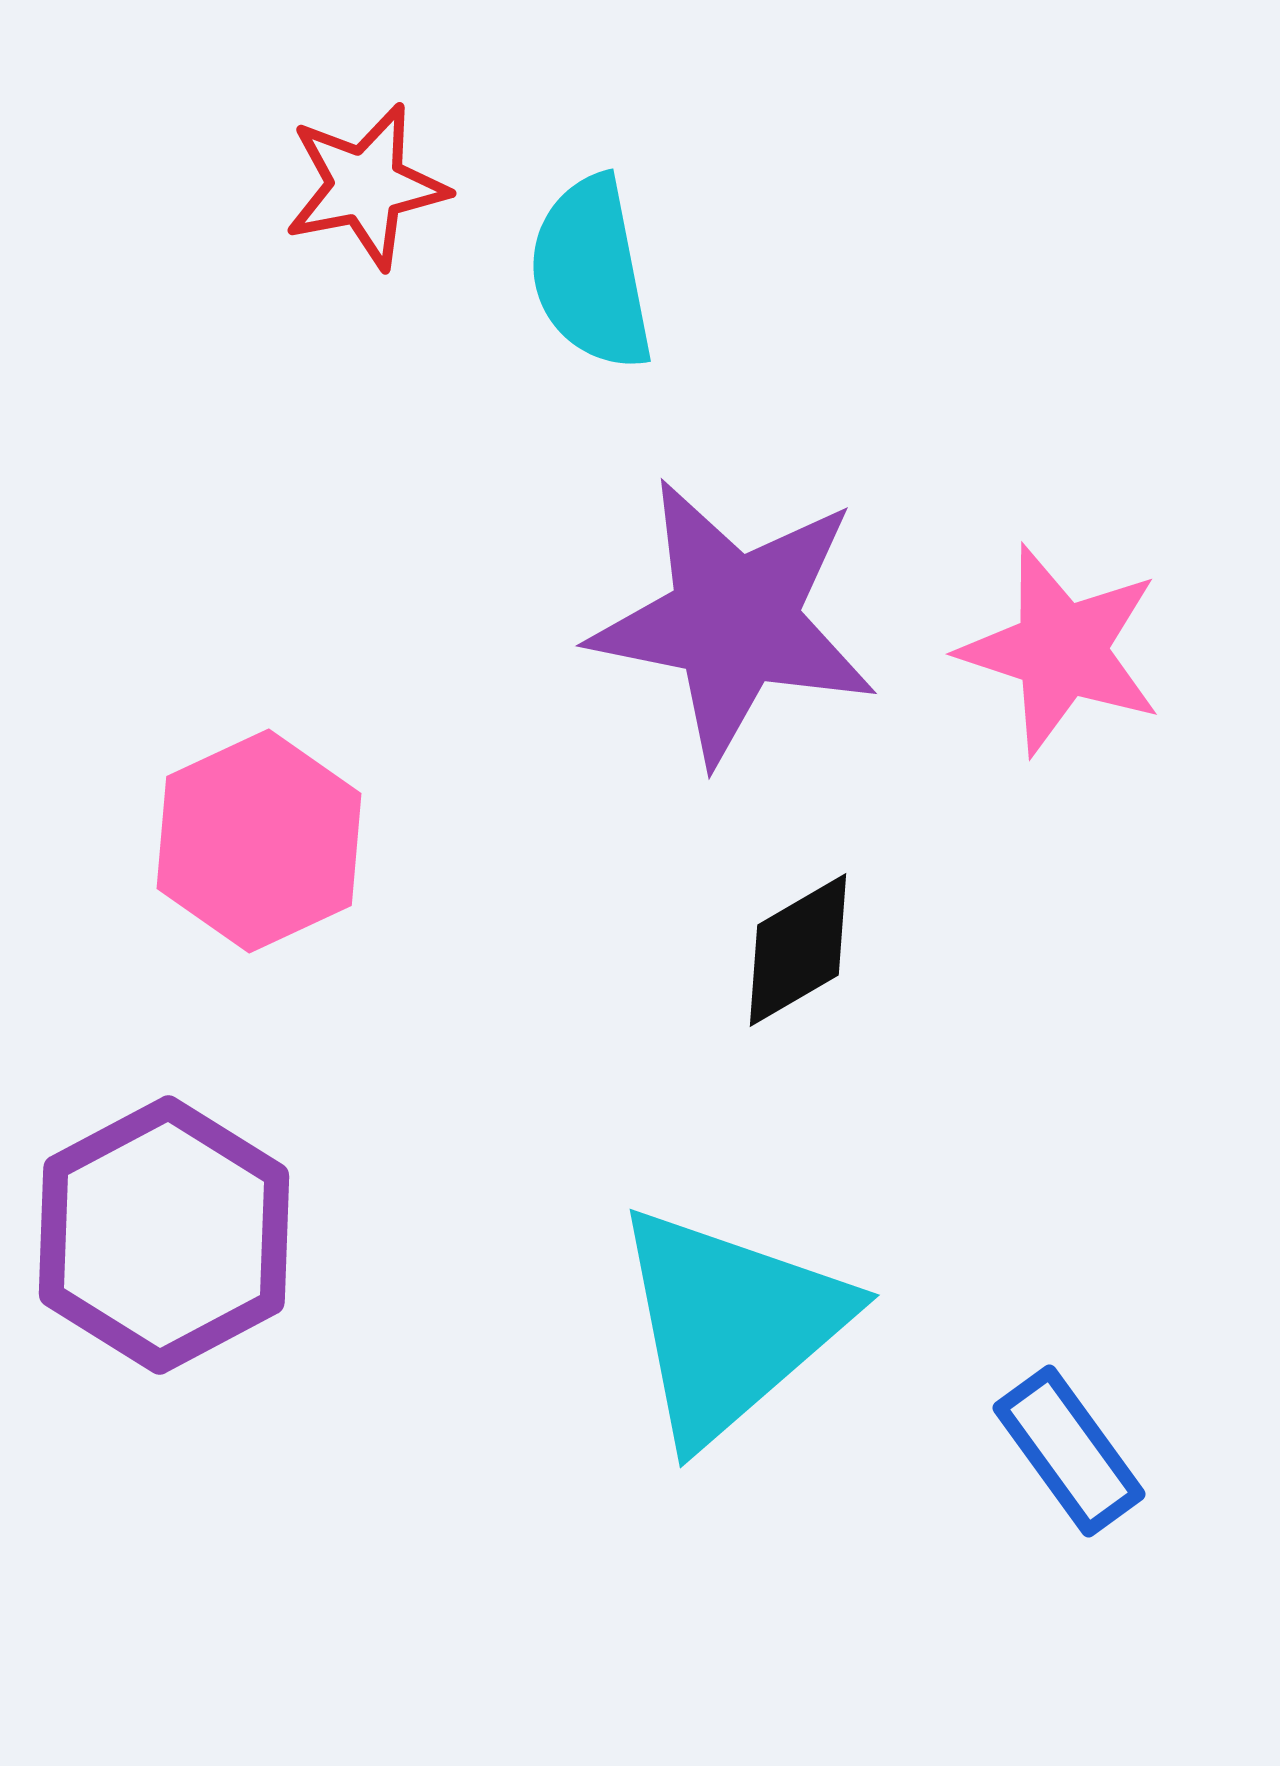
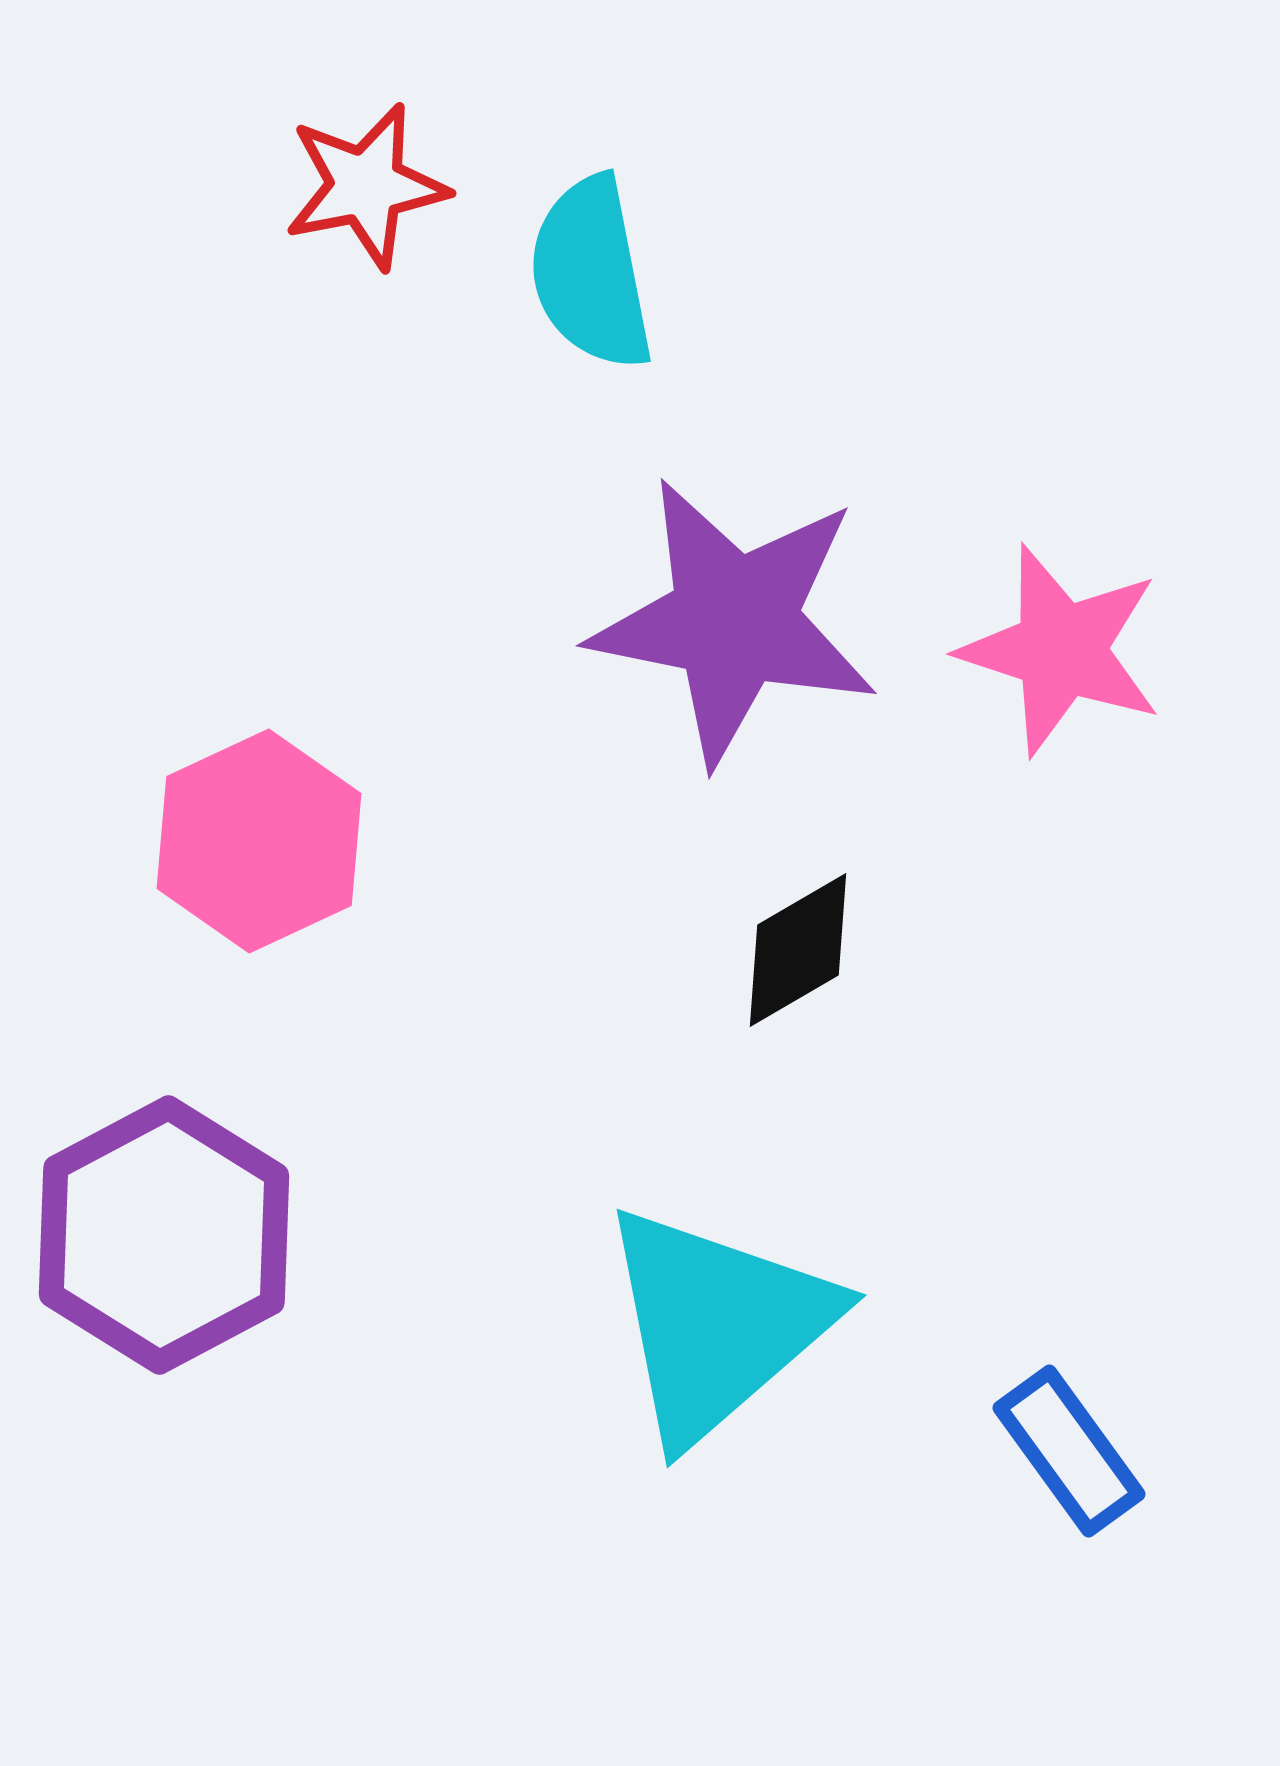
cyan triangle: moved 13 px left
